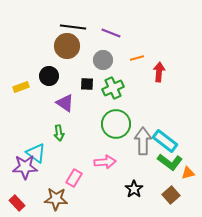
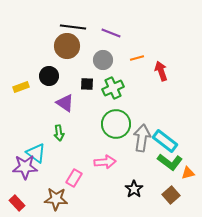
red arrow: moved 2 px right, 1 px up; rotated 24 degrees counterclockwise
gray arrow: moved 1 px left, 3 px up; rotated 8 degrees clockwise
